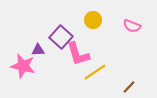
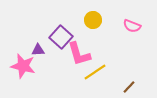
pink L-shape: moved 1 px right
